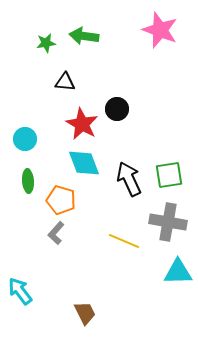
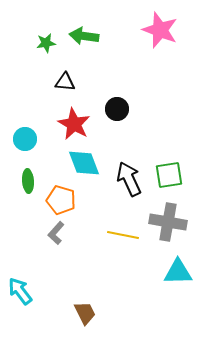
red star: moved 8 px left
yellow line: moved 1 px left, 6 px up; rotated 12 degrees counterclockwise
